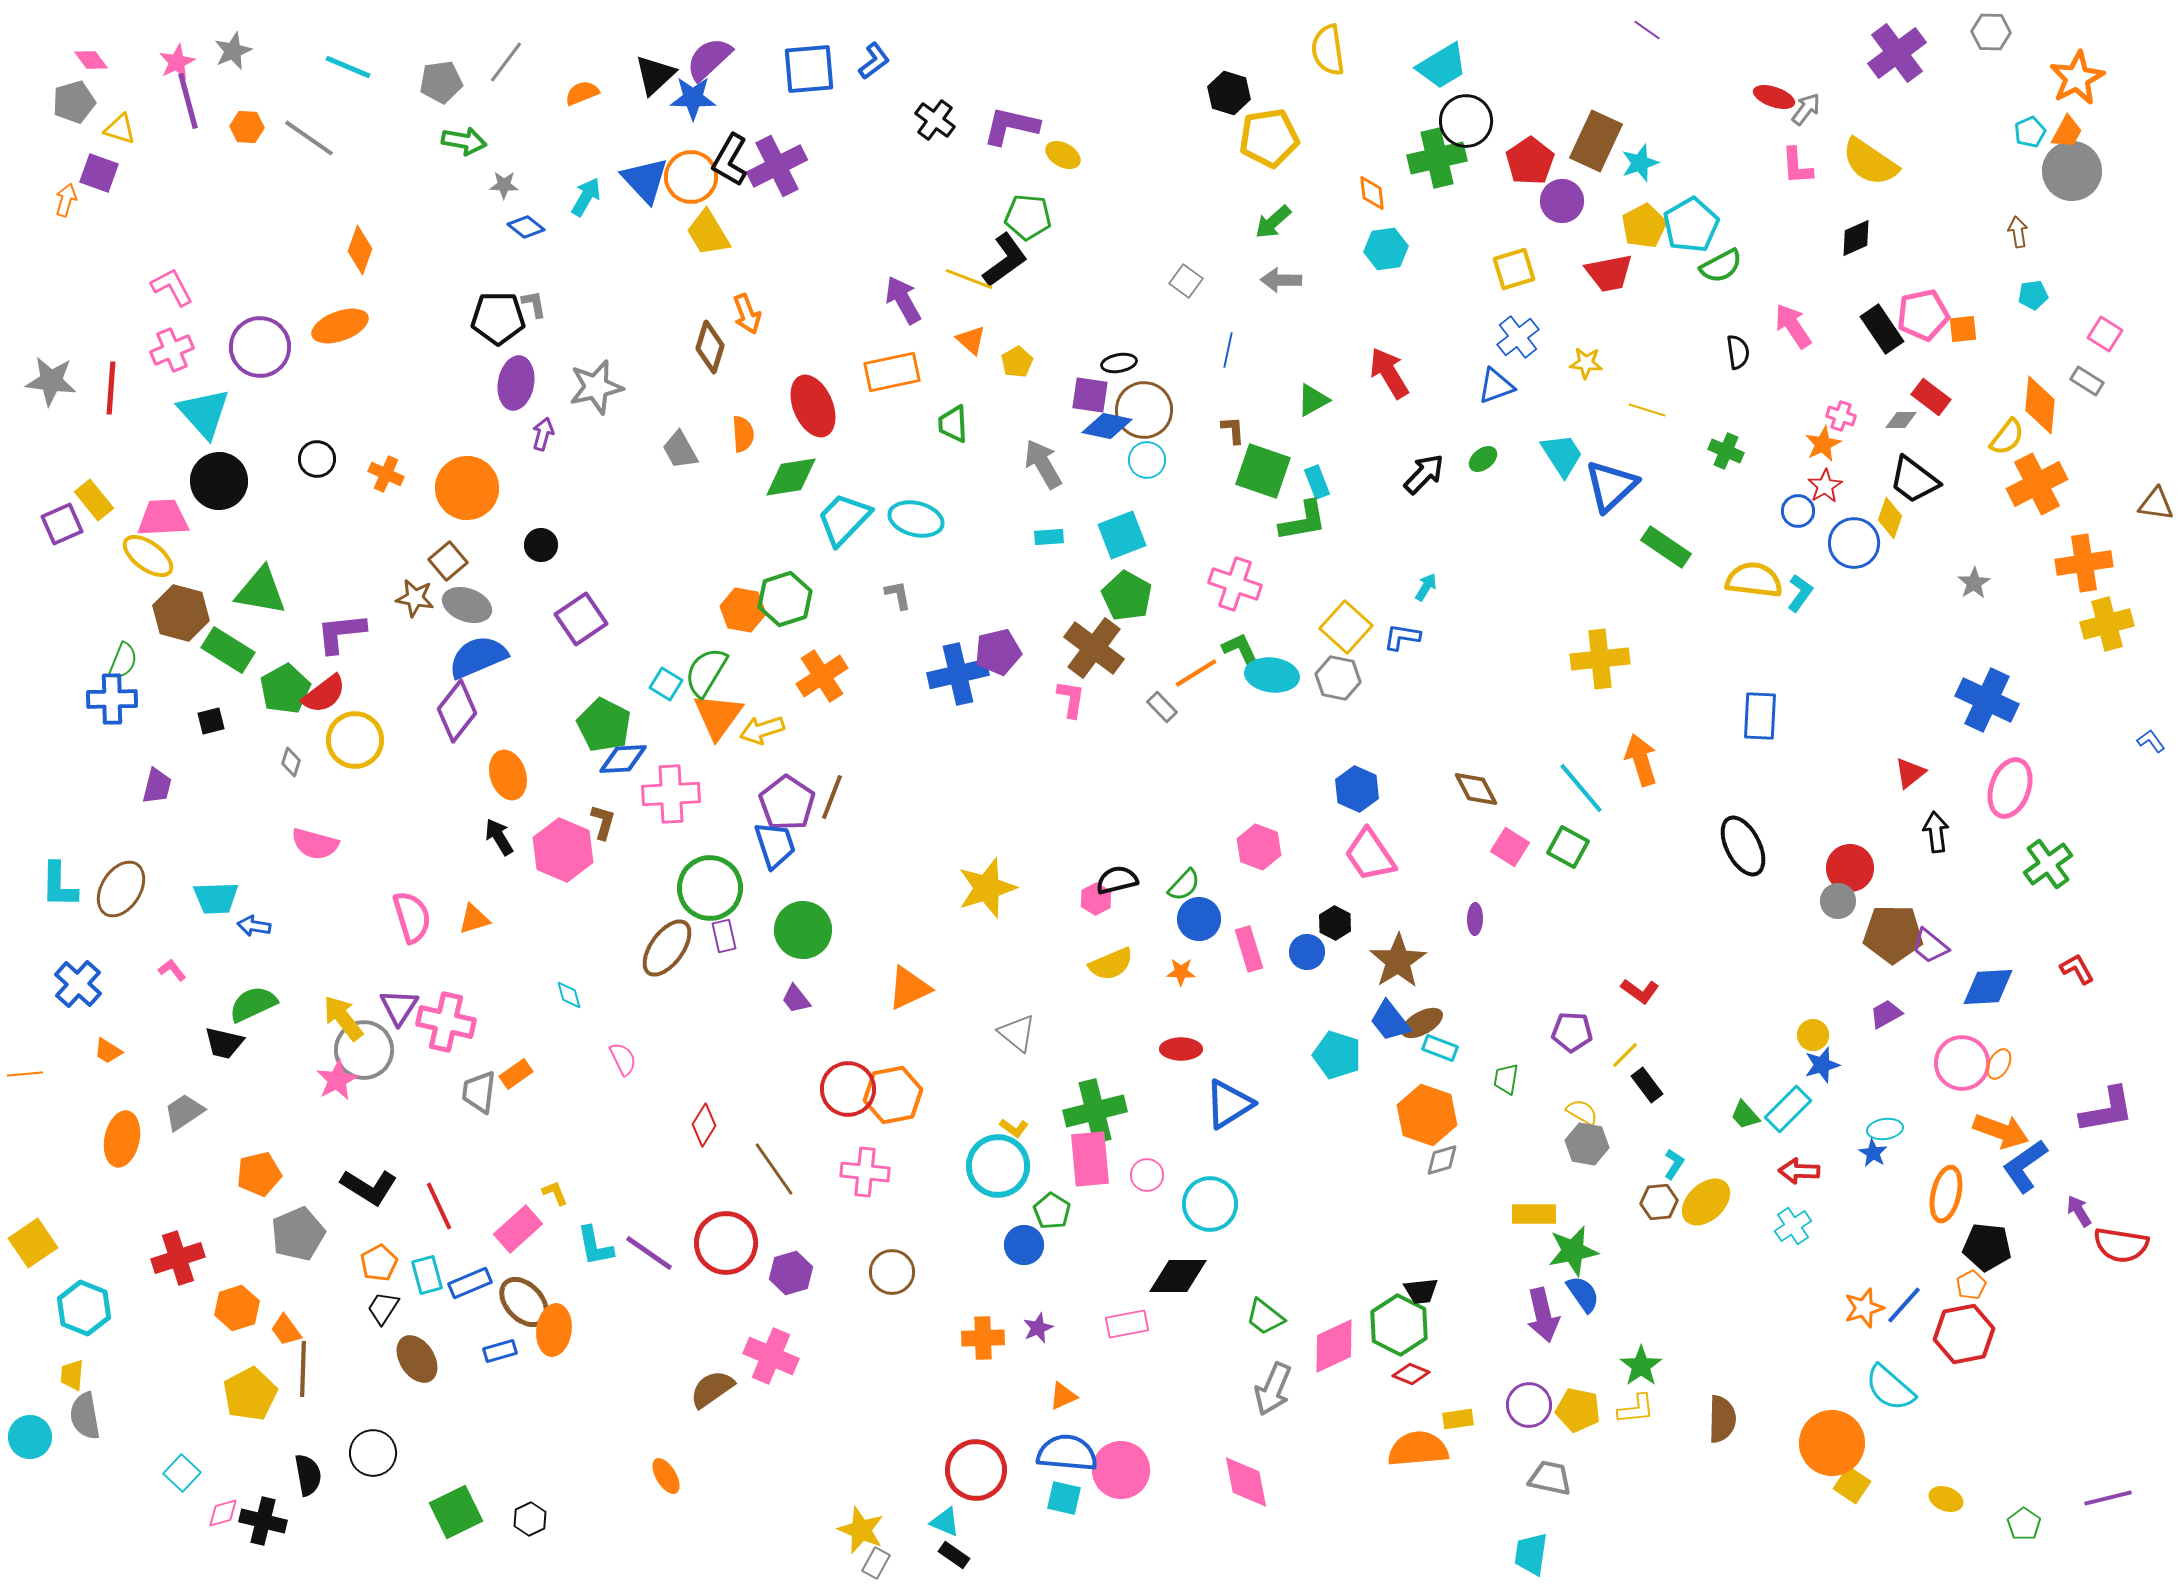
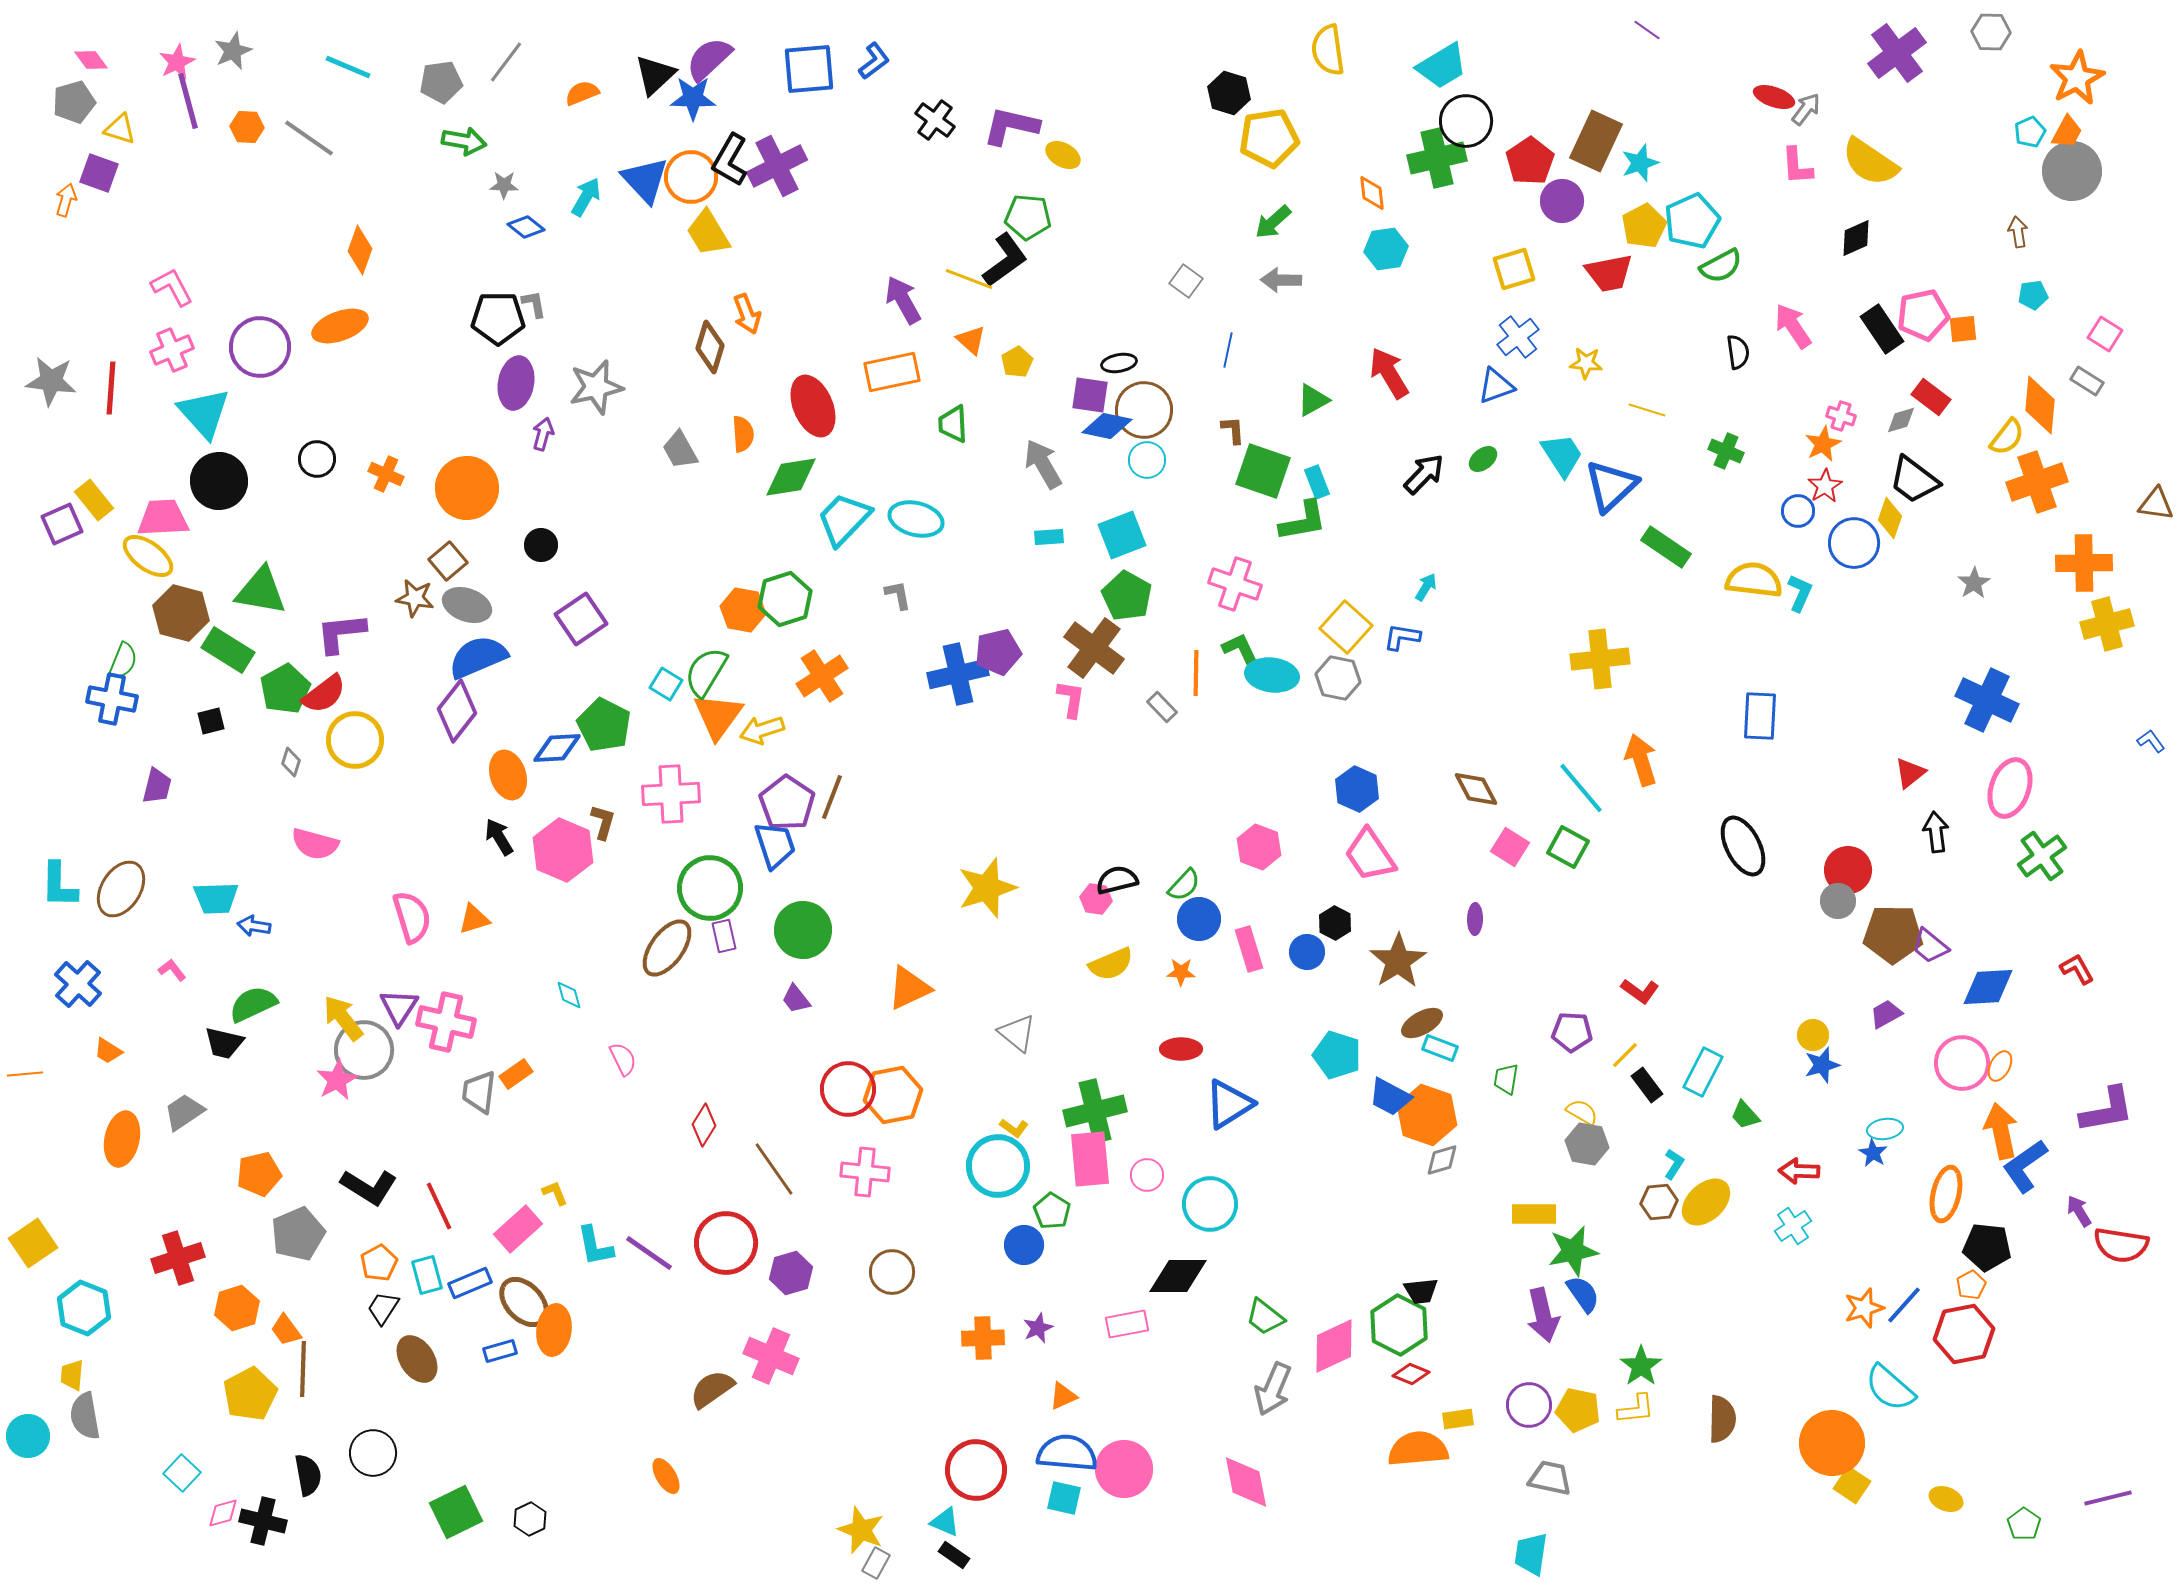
cyan pentagon at (1691, 225): moved 1 px right, 4 px up; rotated 6 degrees clockwise
gray diamond at (1901, 420): rotated 16 degrees counterclockwise
orange cross at (2037, 484): moved 2 px up; rotated 8 degrees clockwise
orange cross at (2084, 563): rotated 8 degrees clockwise
cyan L-shape at (1800, 593): rotated 12 degrees counterclockwise
orange line at (1196, 673): rotated 57 degrees counterclockwise
blue cross at (112, 699): rotated 12 degrees clockwise
blue diamond at (623, 759): moved 66 px left, 11 px up
green cross at (2048, 864): moved 6 px left, 8 px up
red circle at (1850, 868): moved 2 px left, 2 px down
pink hexagon at (1096, 899): rotated 24 degrees counterclockwise
blue trapezoid at (1390, 1021): moved 76 px down; rotated 24 degrees counterclockwise
orange ellipse at (1999, 1064): moved 1 px right, 2 px down
cyan rectangle at (1788, 1109): moved 85 px left, 37 px up; rotated 18 degrees counterclockwise
orange arrow at (2001, 1131): rotated 122 degrees counterclockwise
cyan circle at (30, 1437): moved 2 px left, 1 px up
pink circle at (1121, 1470): moved 3 px right, 1 px up
